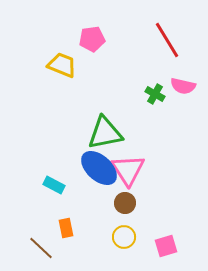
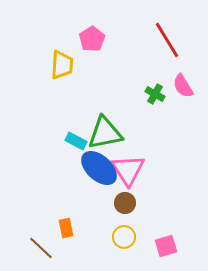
pink pentagon: rotated 25 degrees counterclockwise
yellow trapezoid: rotated 72 degrees clockwise
pink semicircle: rotated 45 degrees clockwise
cyan rectangle: moved 22 px right, 44 px up
